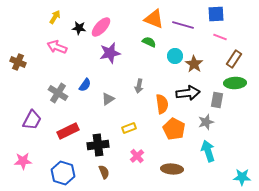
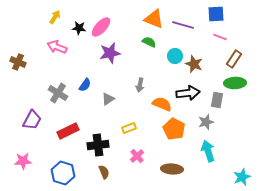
brown star: rotated 12 degrees counterclockwise
gray arrow: moved 1 px right, 1 px up
orange semicircle: rotated 60 degrees counterclockwise
cyan star: rotated 24 degrees counterclockwise
